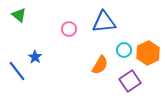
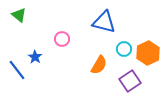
blue triangle: rotated 20 degrees clockwise
pink circle: moved 7 px left, 10 px down
cyan circle: moved 1 px up
orange semicircle: moved 1 px left
blue line: moved 1 px up
